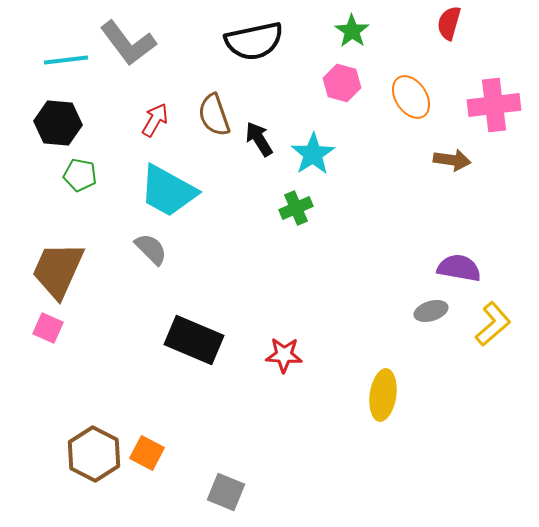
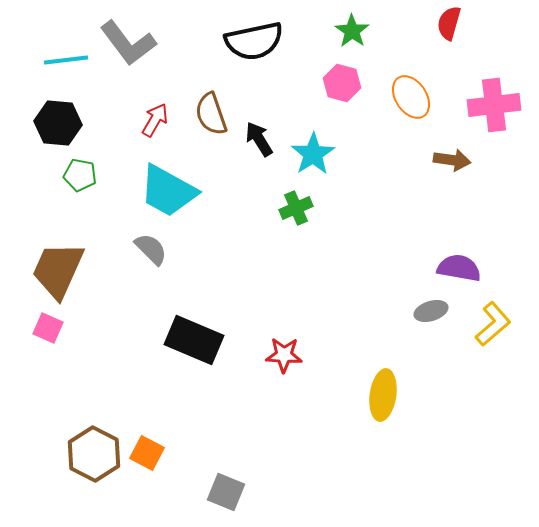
brown semicircle: moved 3 px left, 1 px up
